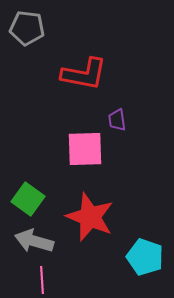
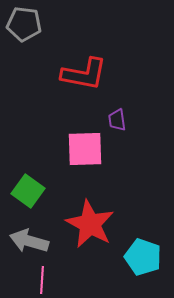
gray pentagon: moved 3 px left, 4 px up
green square: moved 8 px up
red star: moved 7 px down; rotated 6 degrees clockwise
gray arrow: moved 5 px left
cyan pentagon: moved 2 px left
pink line: rotated 8 degrees clockwise
